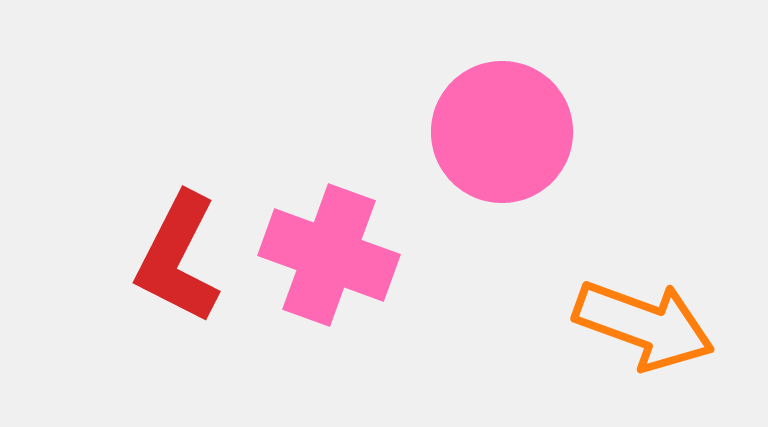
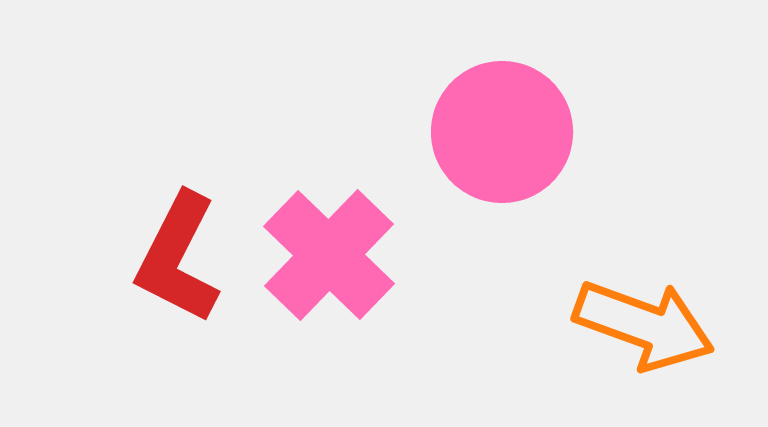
pink cross: rotated 24 degrees clockwise
